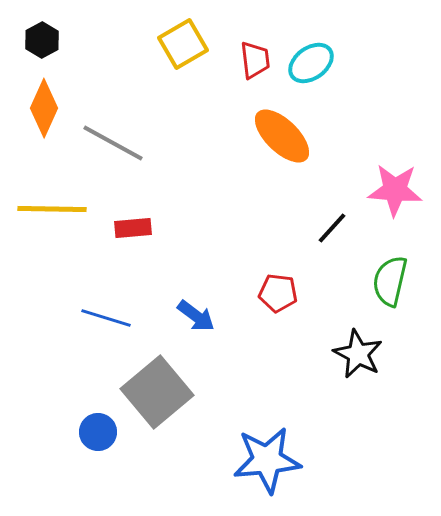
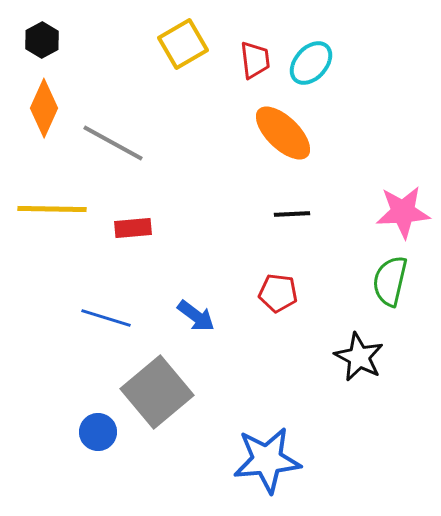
cyan ellipse: rotated 12 degrees counterclockwise
orange ellipse: moved 1 px right, 3 px up
pink star: moved 8 px right, 22 px down; rotated 8 degrees counterclockwise
black line: moved 40 px left, 14 px up; rotated 45 degrees clockwise
black star: moved 1 px right, 3 px down
